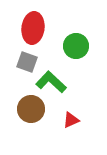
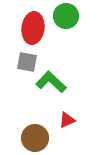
green circle: moved 10 px left, 30 px up
gray square: rotated 10 degrees counterclockwise
brown circle: moved 4 px right, 29 px down
red triangle: moved 4 px left
